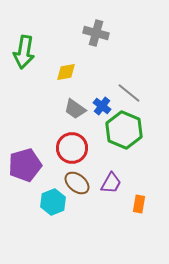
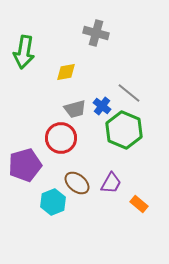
gray trapezoid: rotated 50 degrees counterclockwise
red circle: moved 11 px left, 10 px up
orange rectangle: rotated 60 degrees counterclockwise
